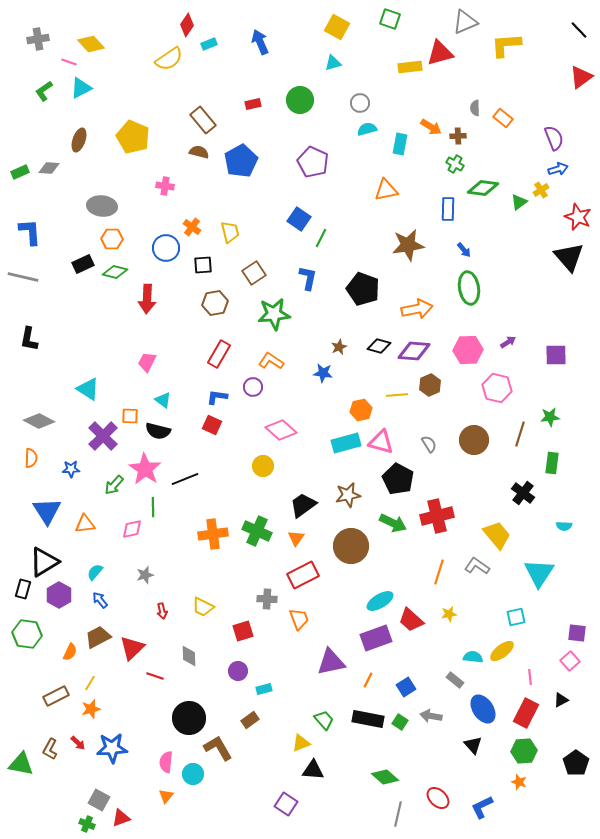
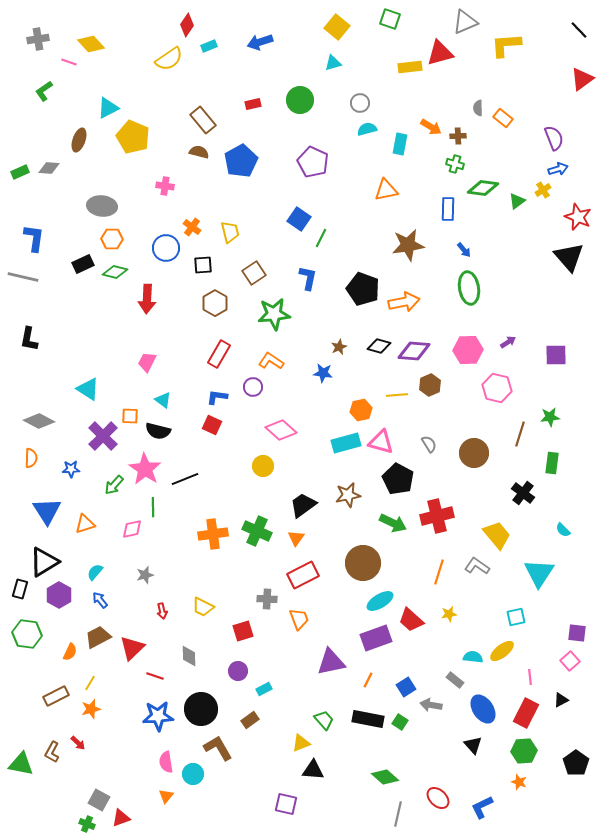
yellow square at (337, 27): rotated 10 degrees clockwise
blue arrow at (260, 42): rotated 85 degrees counterclockwise
cyan rectangle at (209, 44): moved 2 px down
red triangle at (581, 77): moved 1 px right, 2 px down
cyan triangle at (81, 88): moved 27 px right, 20 px down
gray semicircle at (475, 108): moved 3 px right
green cross at (455, 164): rotated 12 degrees counterclockwise
yellow cross at (541, 190): moved 2 px right
green triangle at (519, 202): moved 2 px left, 1 px up
blue L-shape at (30, 232): moved 4 px right, 6 px down; rotated 12 degrees clockwise
brown hexagon at (215, 303): rotated 20 degrees counterclockwise
orange arrow at (417, 309): moved 13 px left, 7 px up
brown circle at (474, 440): moved 13 px down
orange triangle at (85, 524): rotated 10 degrees counterclockwise
cyan semicircle at (564, 526): moved 1 px left, 4 px down; rotated 42 degrees clockwise
brown circle at (351, 546): moved 12 px right, 17 px down
black rectangle at (23, 589): moved 3 px left
cyan rectangle at (264, 689): rotated 14 degrees counterclockwise
gray arrow at (431, 716): moved 11 px up
black circle at (189, 718): moved 12 px right, 9 px up
blue star at (112, 748): moved 46 px right, 32 px up
brown L-shape at (50, 749): moved 2 px right, 3 px down
pink semicircle at (166, 762): rotated 15 degrees counterclockwise
purple square at (286, 804): rotated 20 degrees counterclockwise
